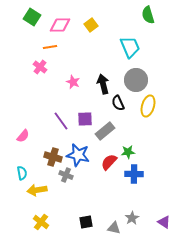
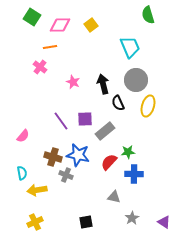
yellow cross: moved 6 px left; rotated 28 degrees clockwise
gray triangle: moved 31 px up
